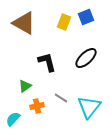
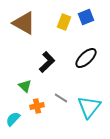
black L-shape: rotated 60 degrees clockwise
green triangle: rotated 40 degrees counterclockwise
